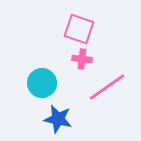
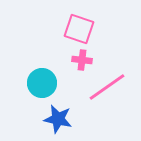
pink cross: moved 1 px down
